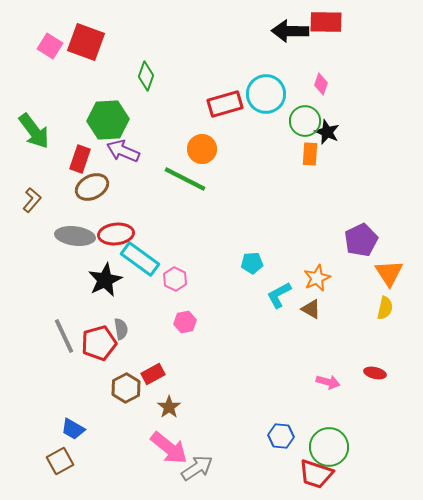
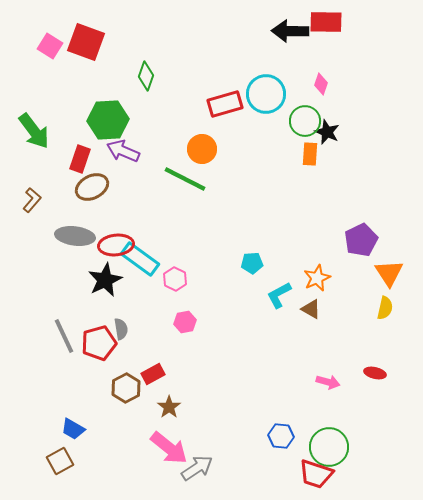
red ellipse at (116, 234): moved 11 px down
